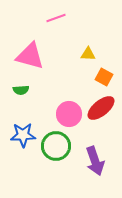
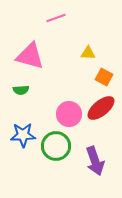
yellow triangle: moved 1 px up
